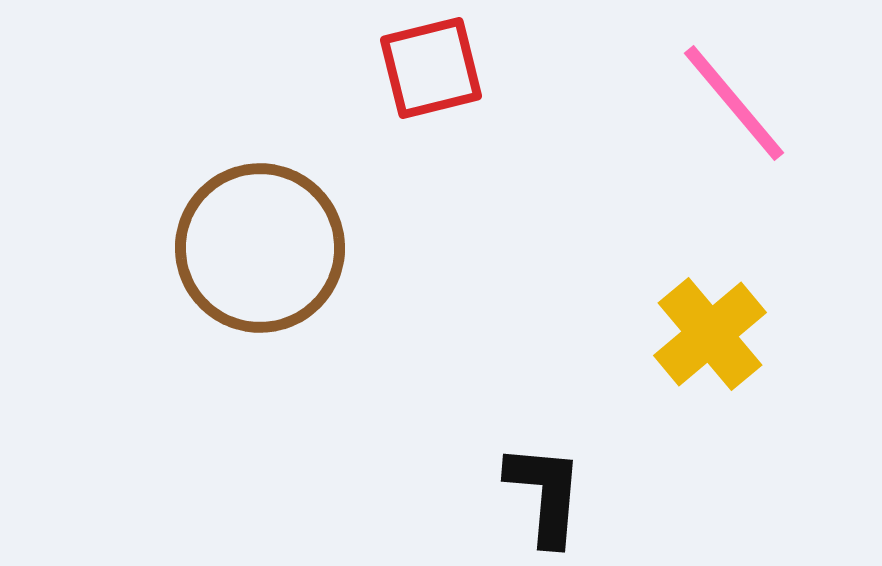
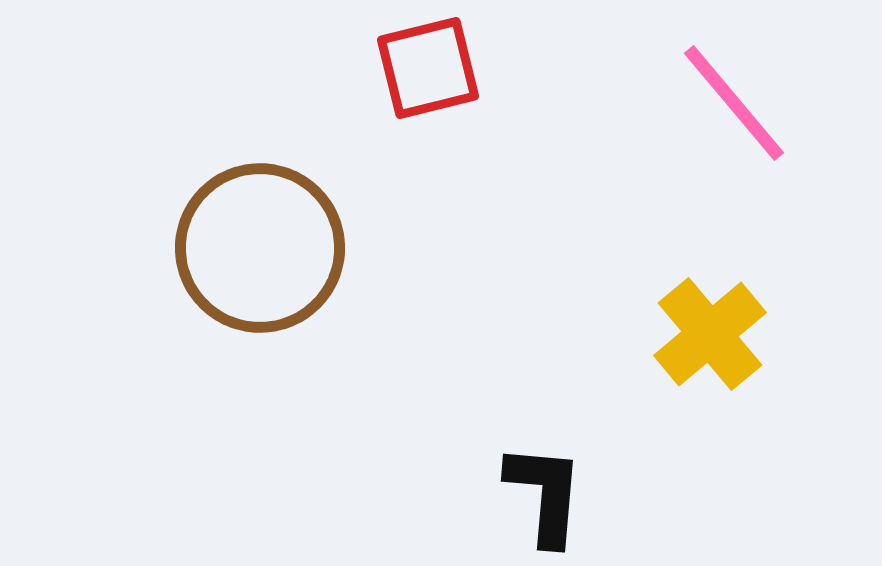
red square: moved 3 px left
